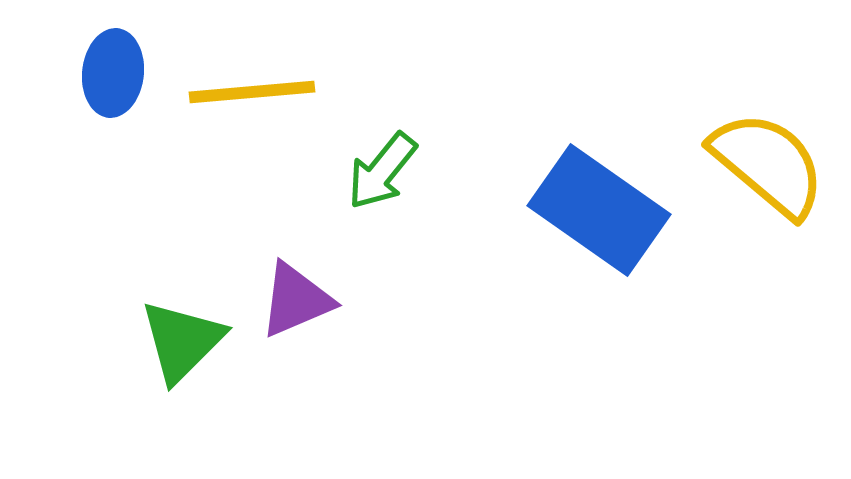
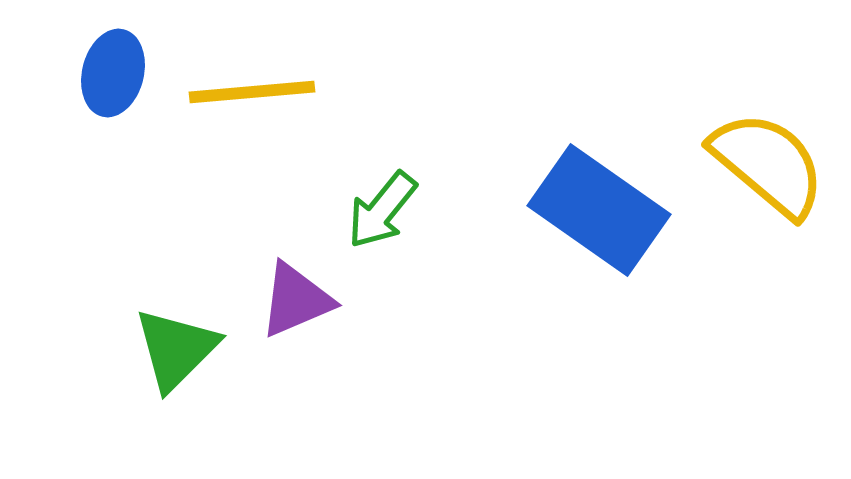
blue ellipse: rotated 8 degrees clockwise
green arrow: moved 39 px down
green triangle: moved 6 px left, 8 px down
